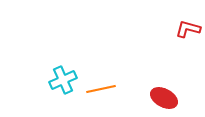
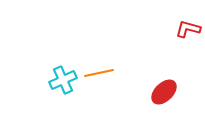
orange line: moved 2 px left, 16 px up
red ellipse: moved 6 px up; rotated 72 degrees counterclockwise
